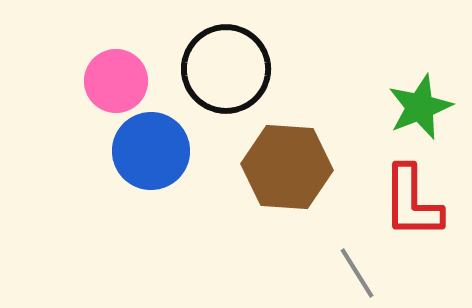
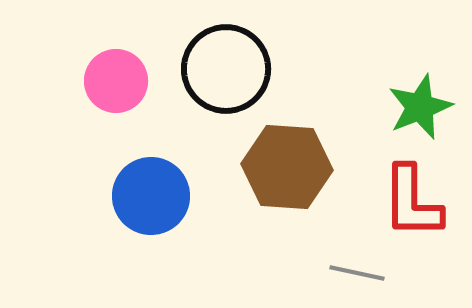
blue circle: moved 45 px down
gray line: rotated 46 degrees counterclockwise
